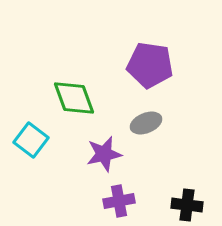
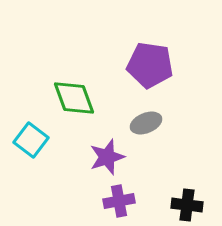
purple star: moved 3 px right, 3 px down; rotated 6 degrees counterclockwise
